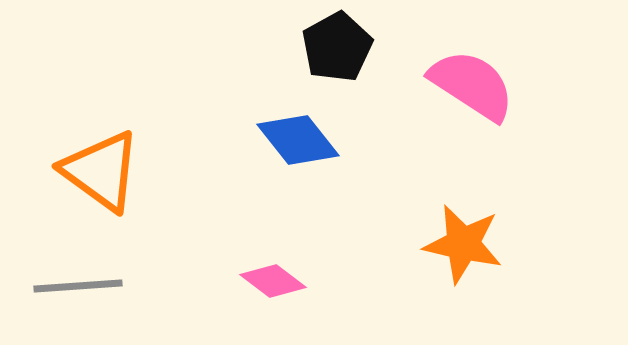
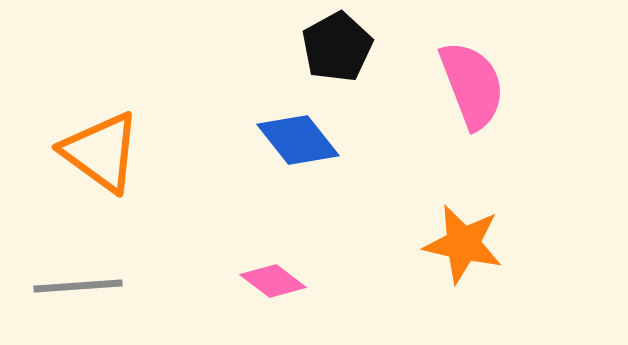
pink semicircle: rotated 36 degrees clockwise
orange triangle: moved 19 px up
